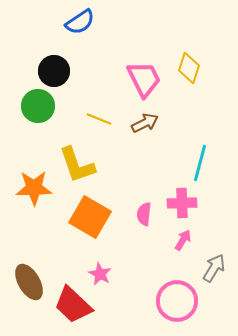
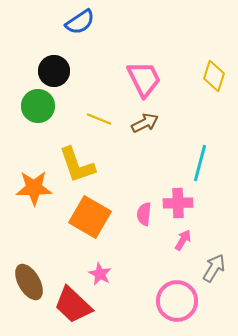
yellow diamond: moved 25 px right, 8 px down
pink cross: moved 4 px left
